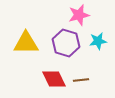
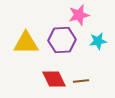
purple hexagon: moved 4 px left, 3 px up; rotated 20 degrees counterclockwise
brown line: moved 1 px down
